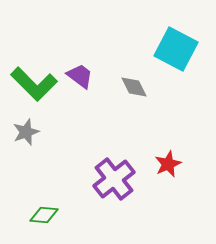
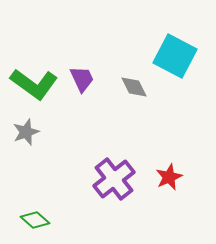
cyan square: moved 1 px left, 7 px down
purple trapezoid: moved 2 px right, 3 px down; rotated 28 degrees clockwise
green L-shape: rotated 9 degrees counterclockwise
red star: moved 1 px right, 13 px down
green diamond: moved 9 px left, 5 px down; rotated 36 degrees clockwise
